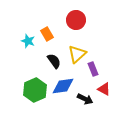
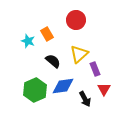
yellow triangle: moved 2 px right
black semicircle: moved 1 px left; rotated 14 degrees counterclockwise
purple rectangle: moved 2 px right
red triangle: rotated 32 degrees clockwise
black arrow: rotated 35 degrees clockwise
